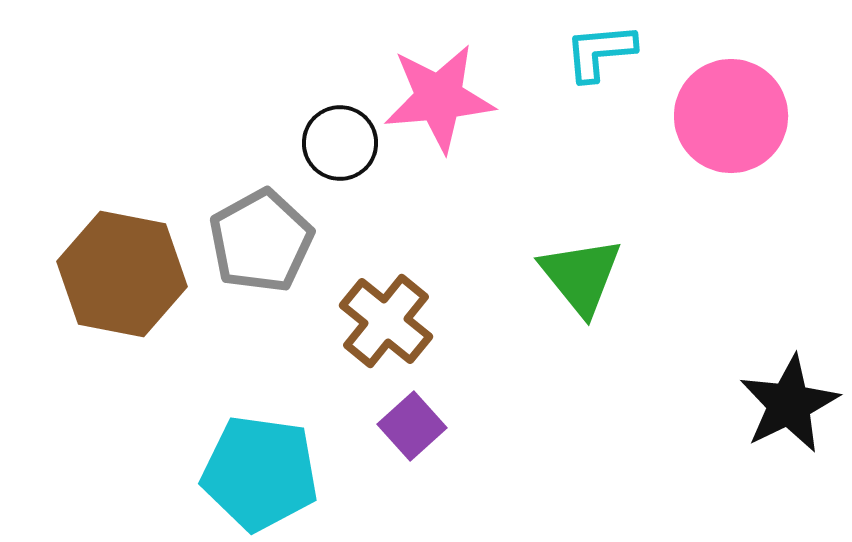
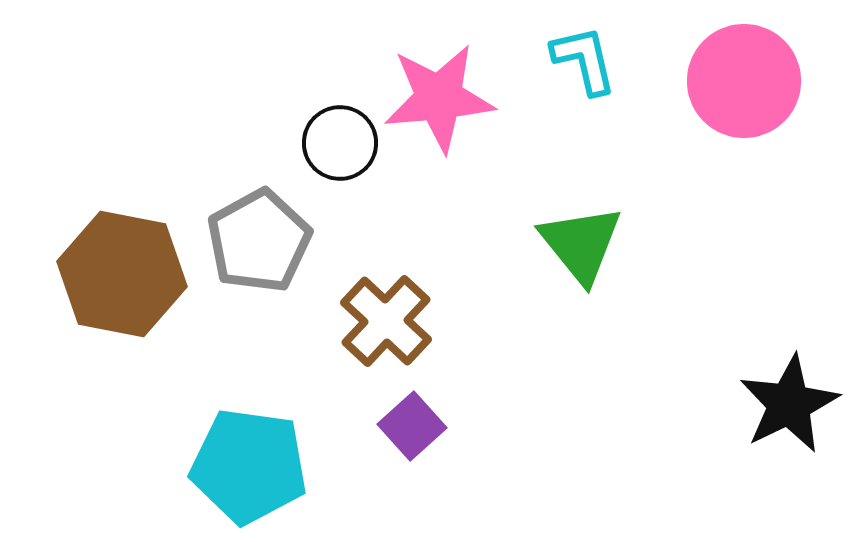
cyan L-shape: moved 16 px left, 8 px down; rotated 82 degrees clockwise
pink circle: moved 13 px right, 35 px up
gray pentagon: moved 2 px left
green triangle: moved 32 px up
brown cross: rotated 4 degrees clockwise
cyan pentagon: moved 11 px left, 7 px up
